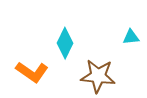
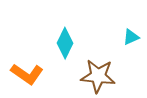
cyan triangle: rotated 18 degrees counterclockwise
orange L-shape: moved 5 px left, 2 px down
